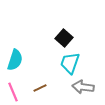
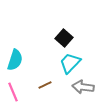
cyan trapezoid: rotated 25 degrees clockwise
brown line: moved 5 px right, 3 px up
